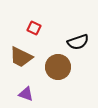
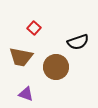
red square: rotated 16 degrees clockwise
brown trapezoid: rotated 15 degrees counterclockwise
brown circle: moved 2 px left
